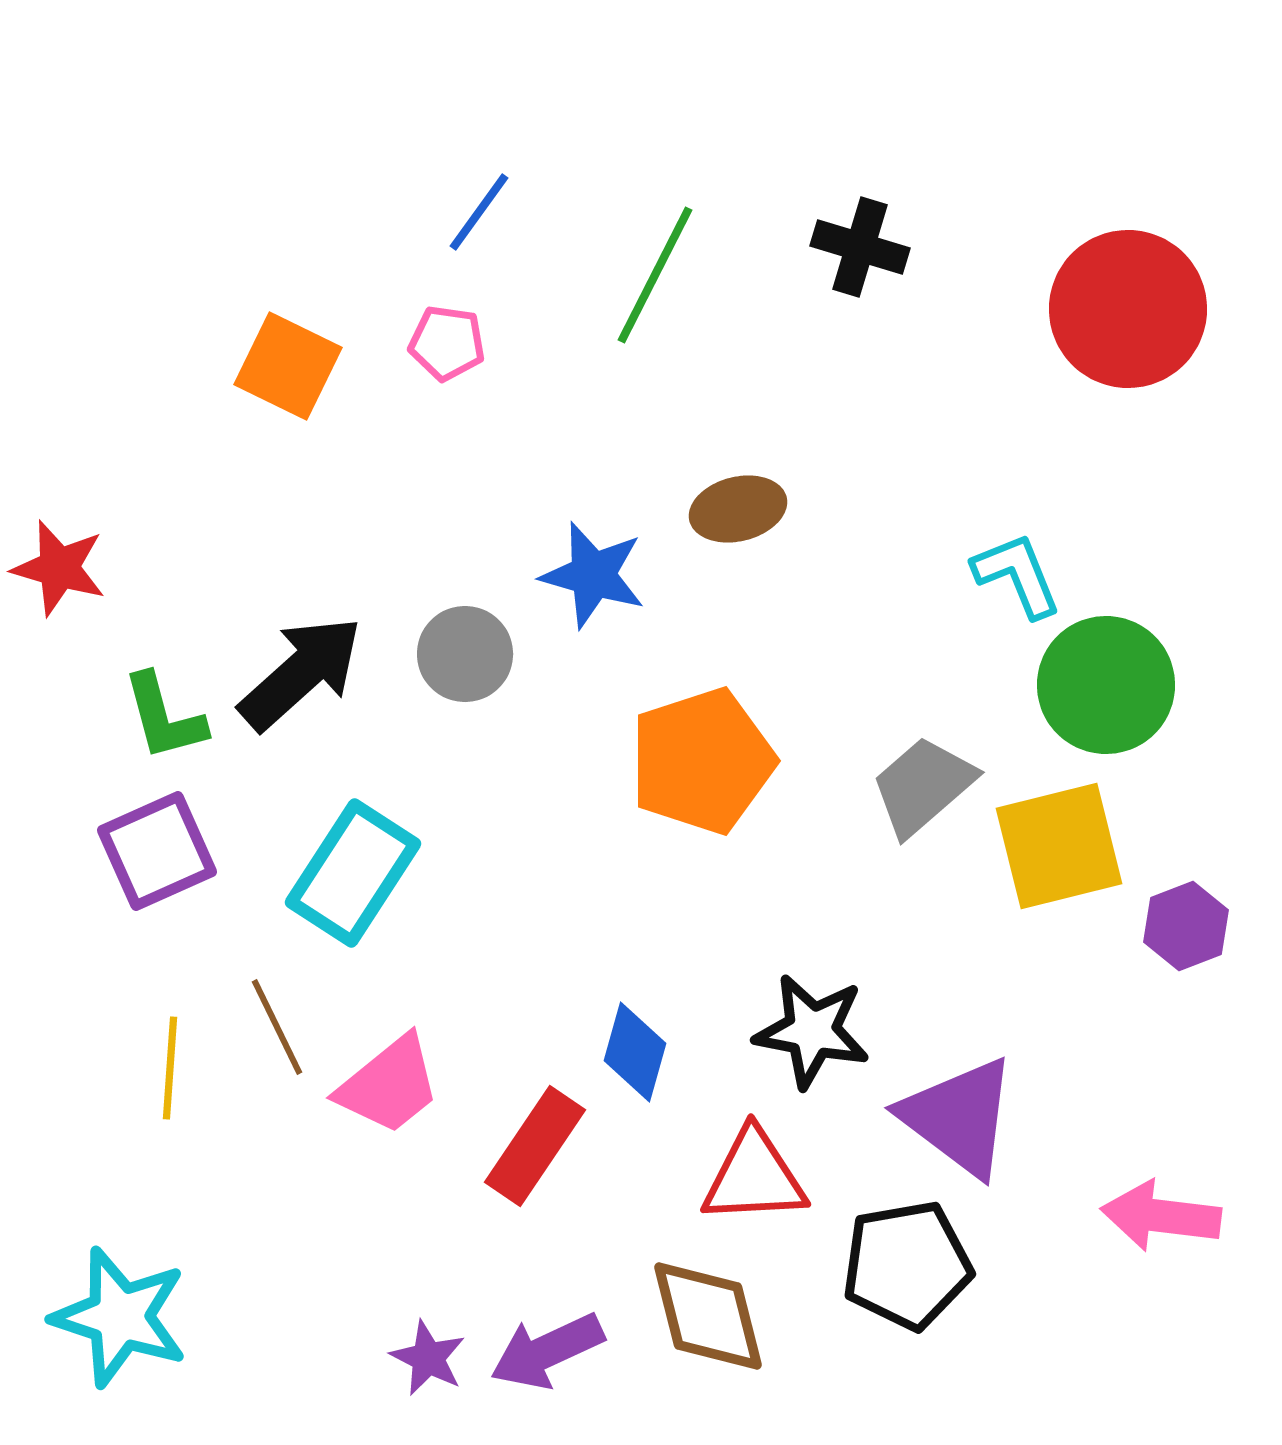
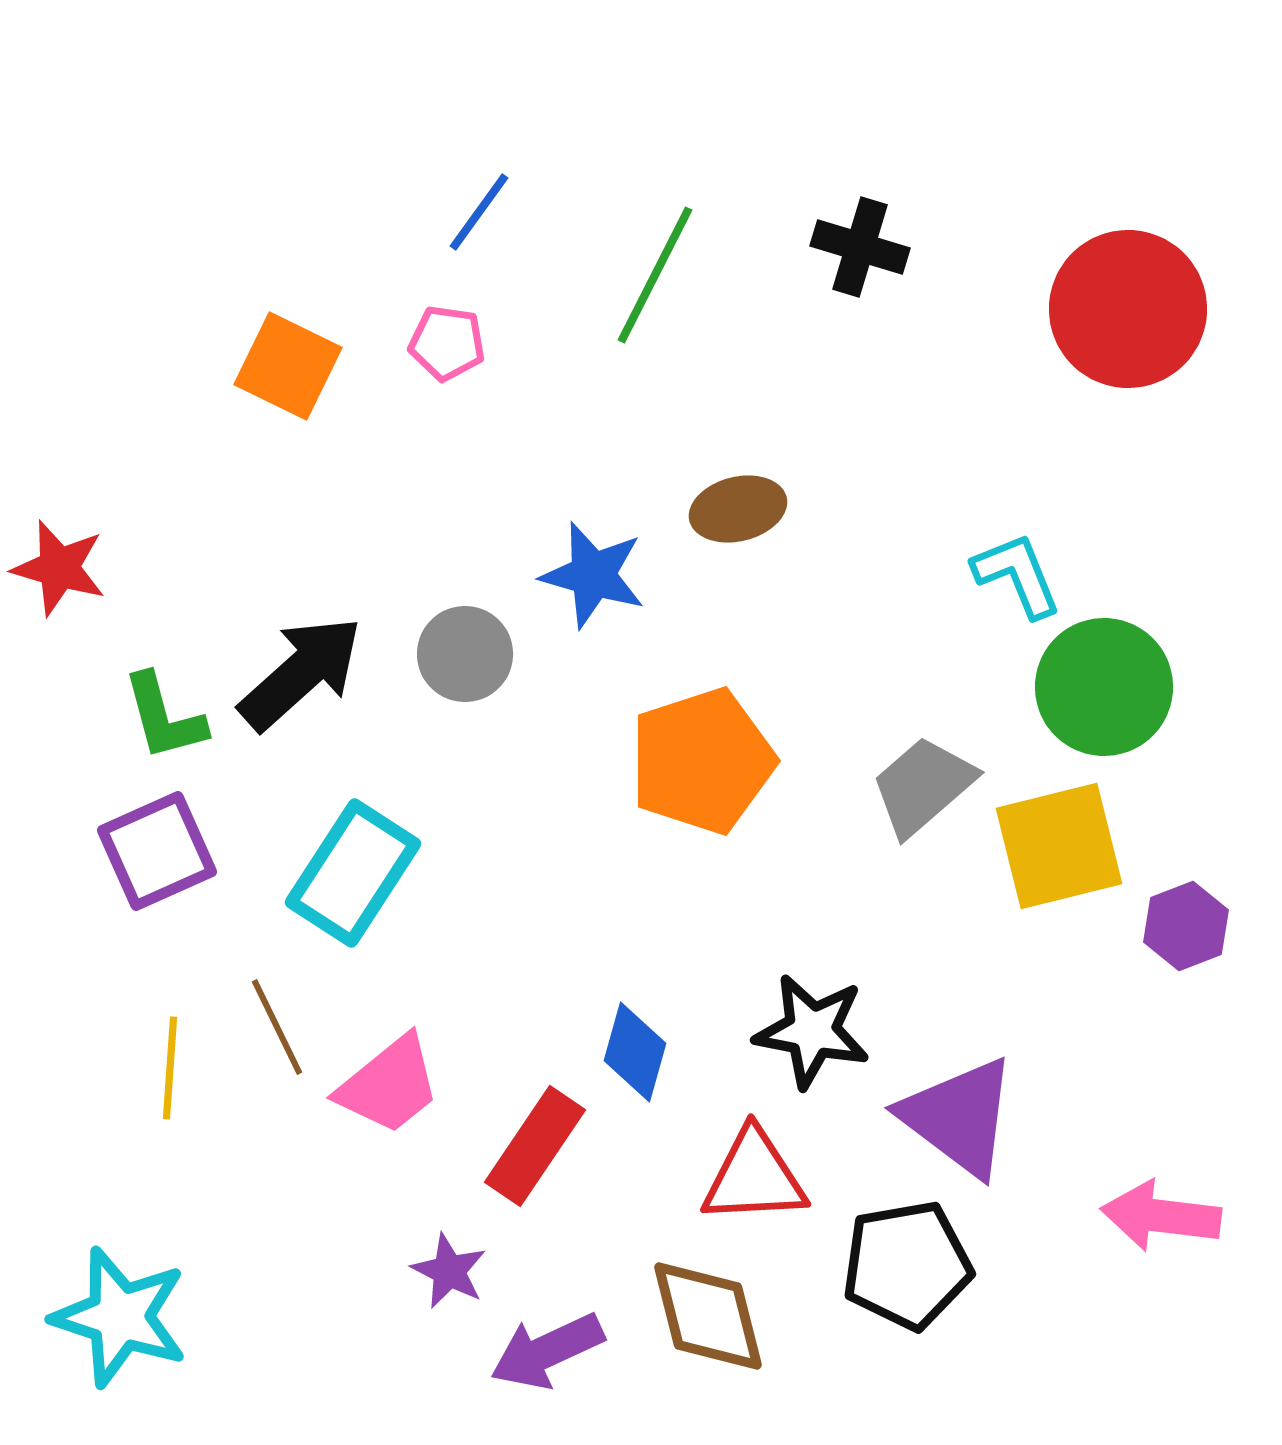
green circle: moved 2 px left, 2 px down
purple star: moved 21 px right, 87 px up
